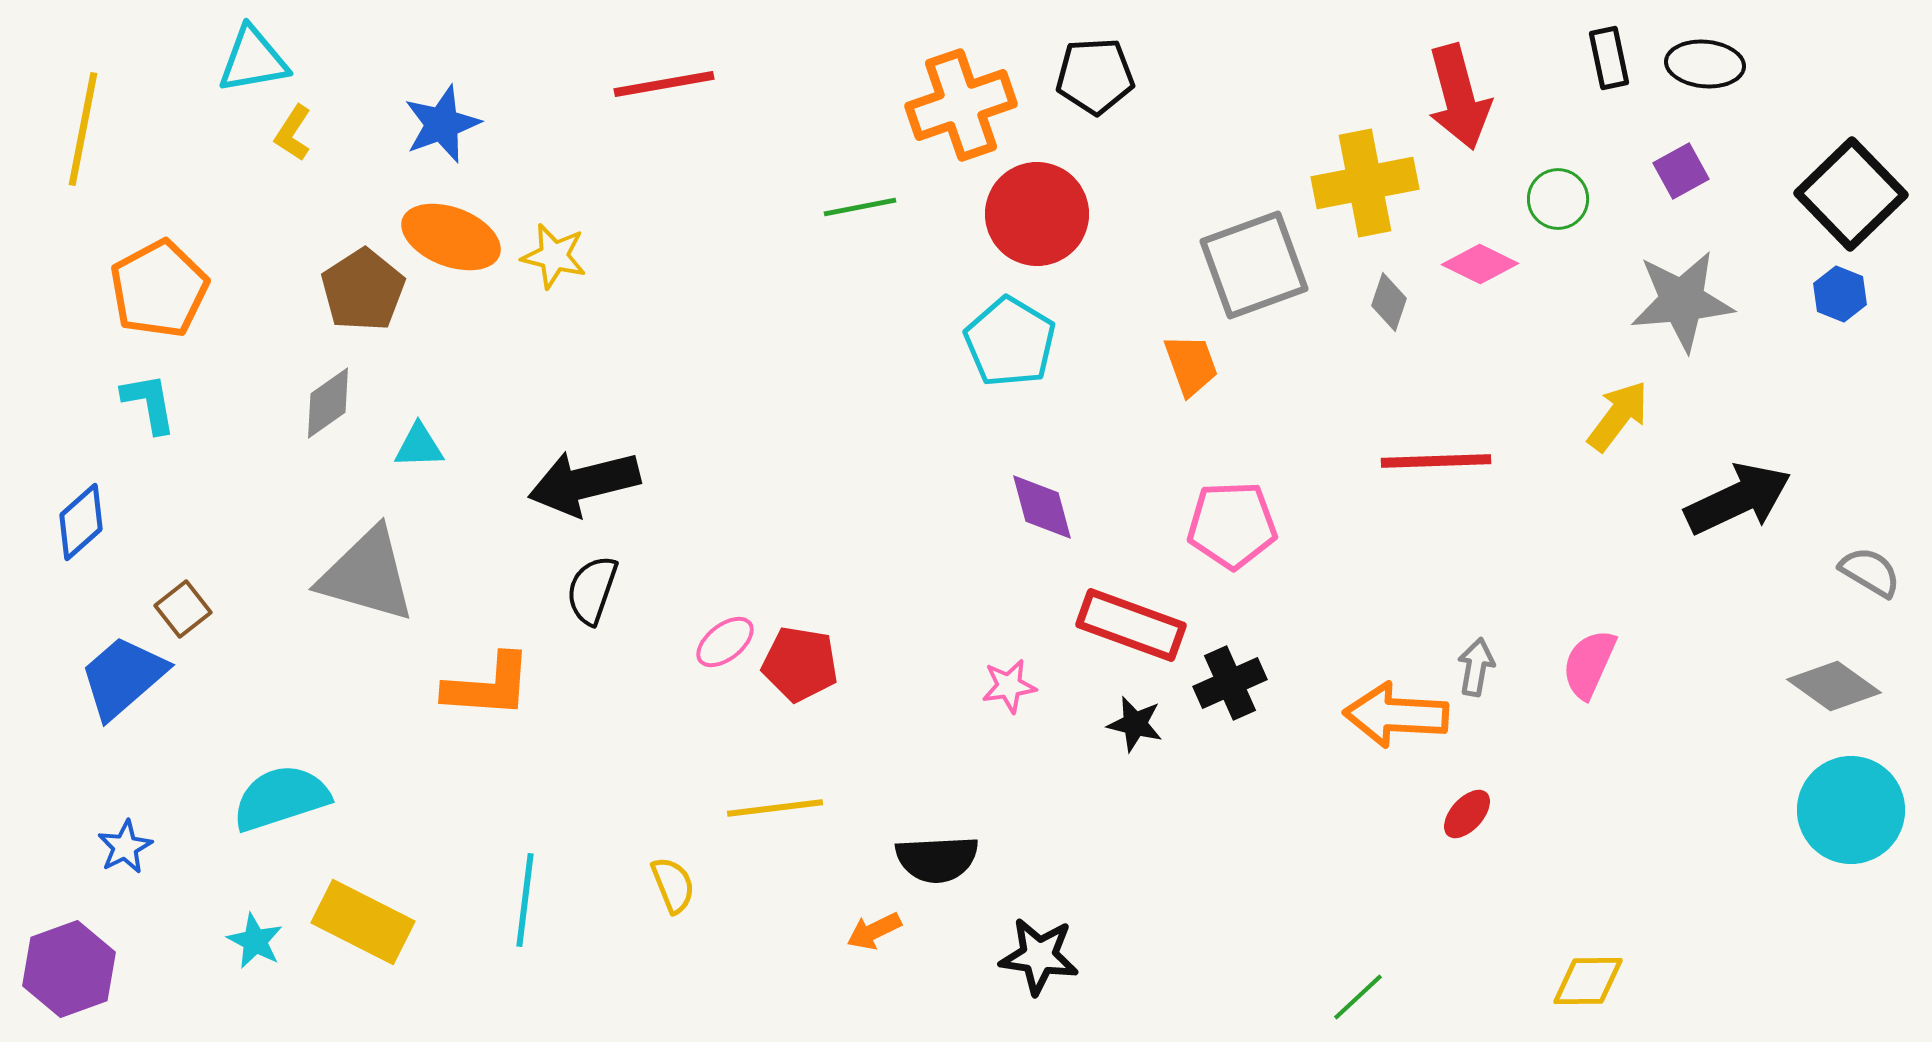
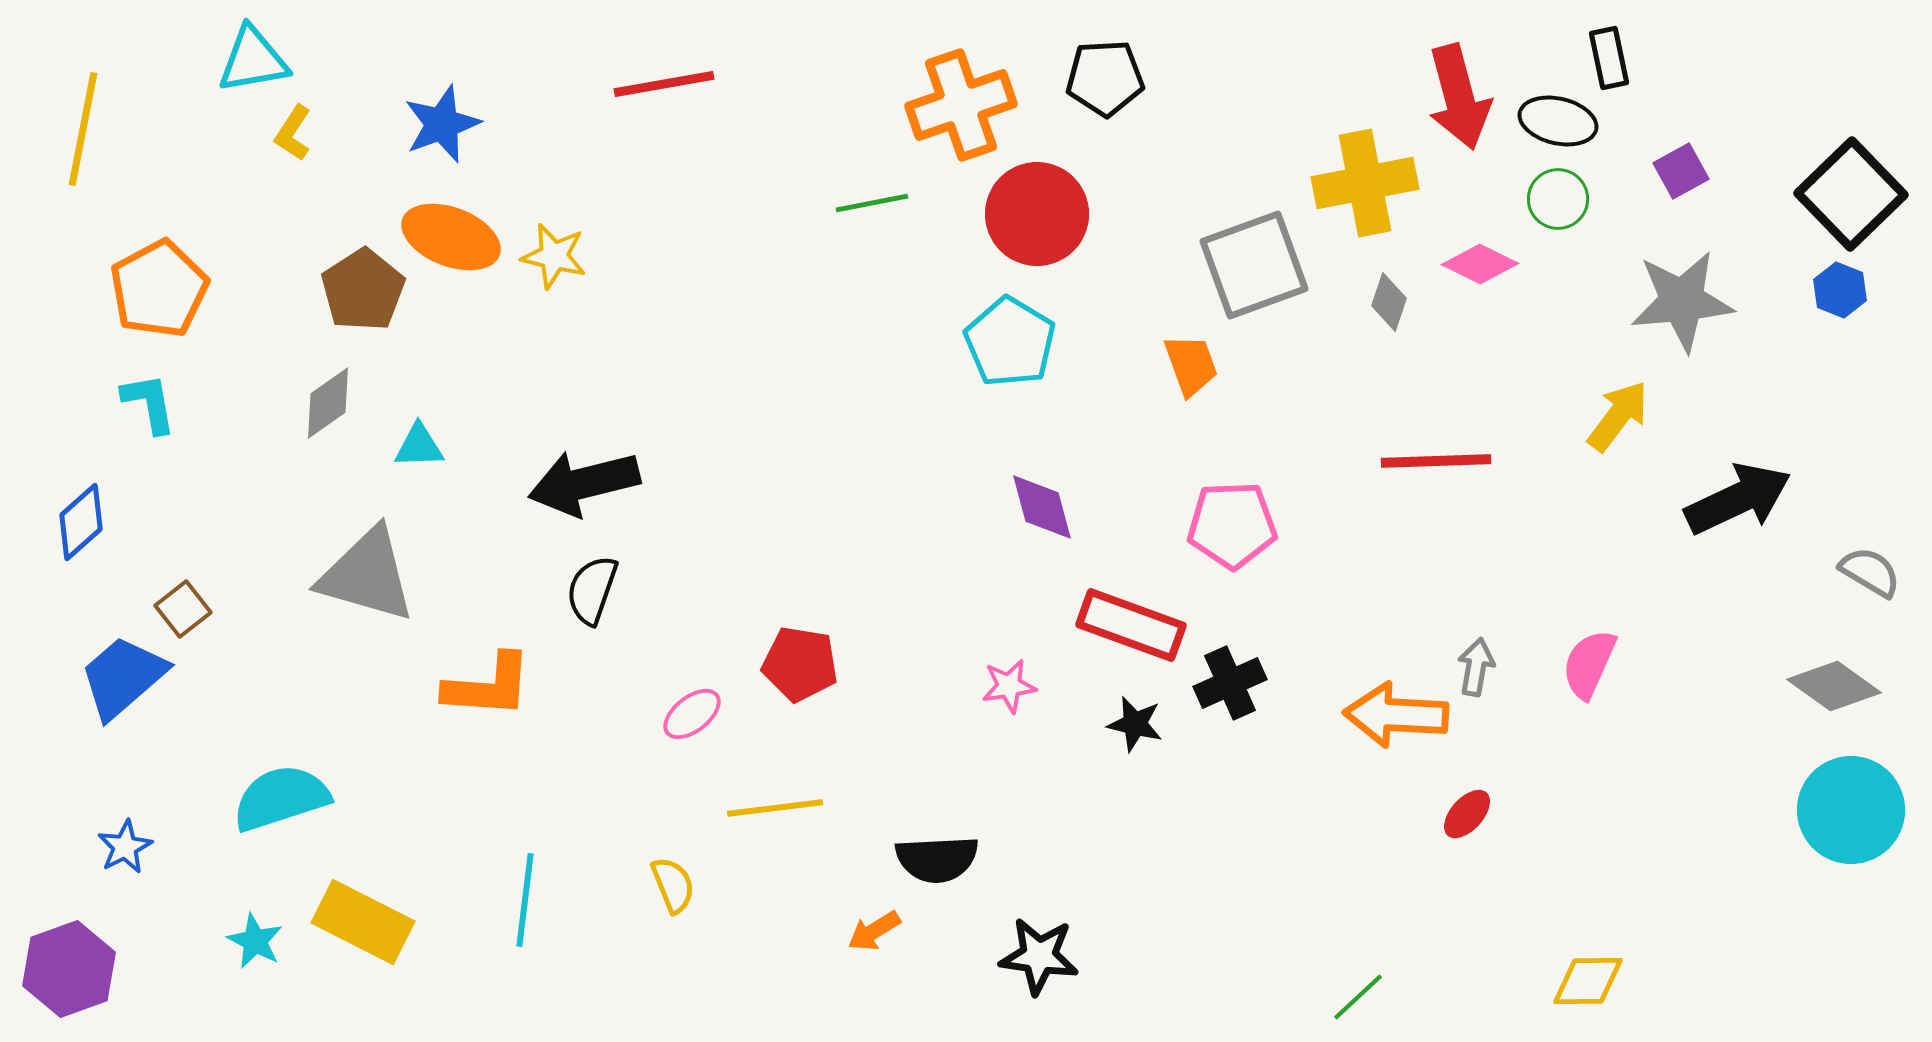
black ellipse at (1705, 64): moved 147 px left, 57 px down; rotated 8 degrees clockwise
black pentagon at (1095, 76): moved 10 px right, 2 px down
green line at (860, 207): moved 12 px right, 4 px up
blue hexagon at (1840, 294): moved 4 px up
pink ellipse at (725, 642): moved 33 px left, 72 px down
orange arrow at (874, 931): rotated 6 degrees counterclockwise
